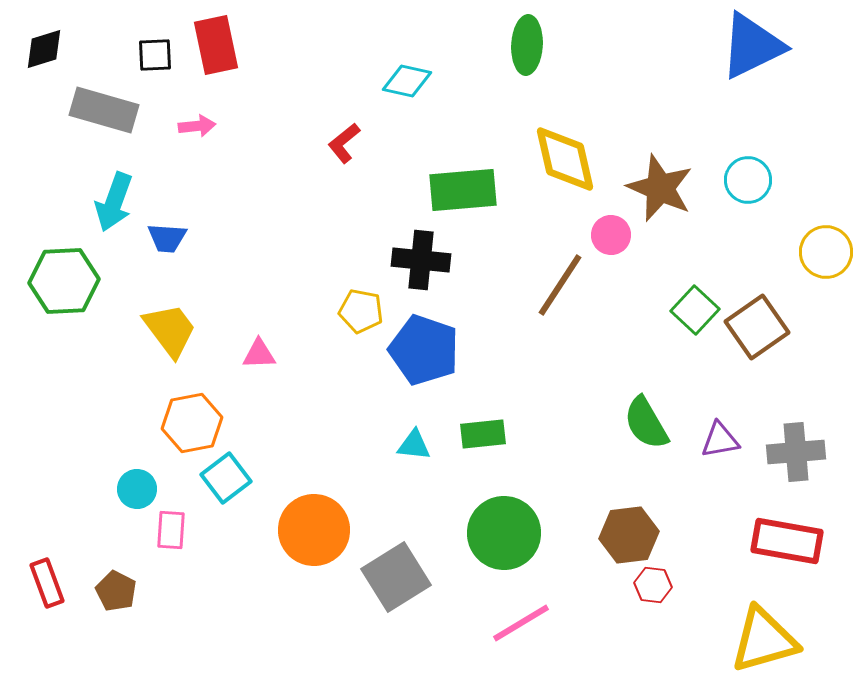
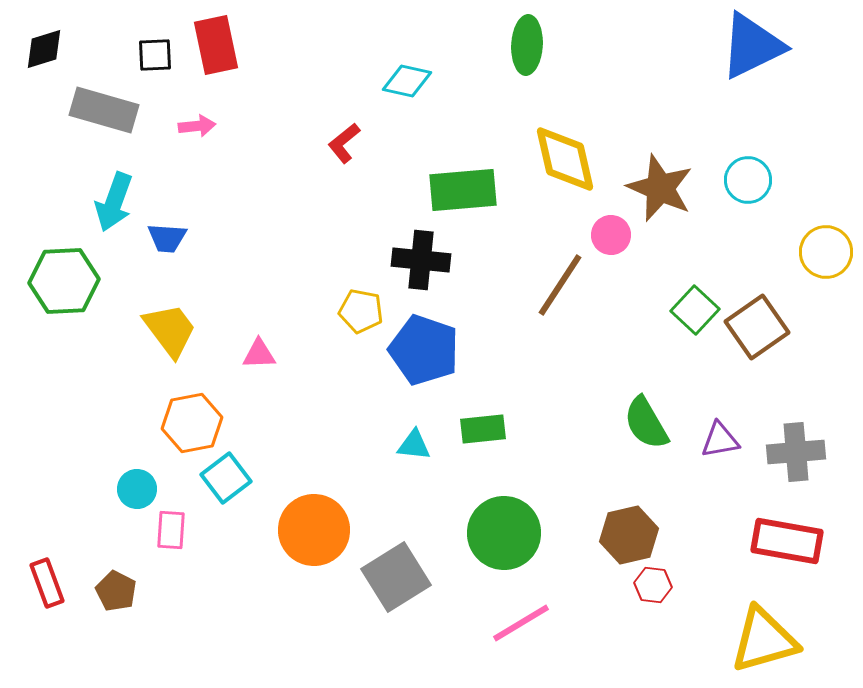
green rectangle at (483, 434): moved 5 px up
brown hexagon at (629, 535): rotated 6 degrees counterclockwise
